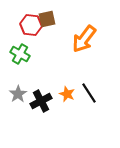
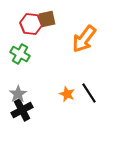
red hexagon: moved 1 px up
black cross: moved 19 px left, 9 px down
